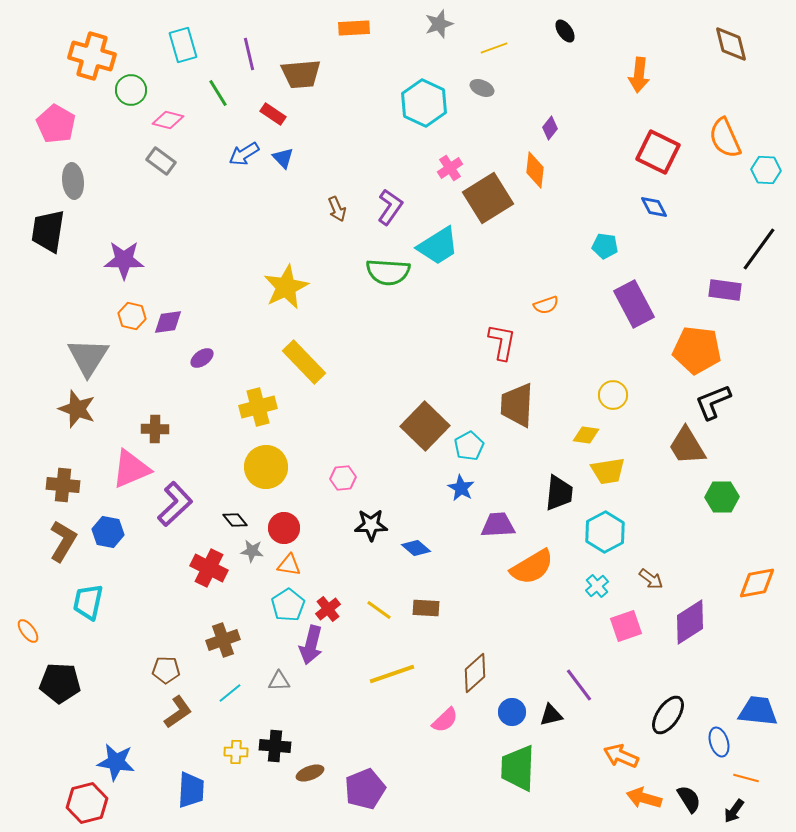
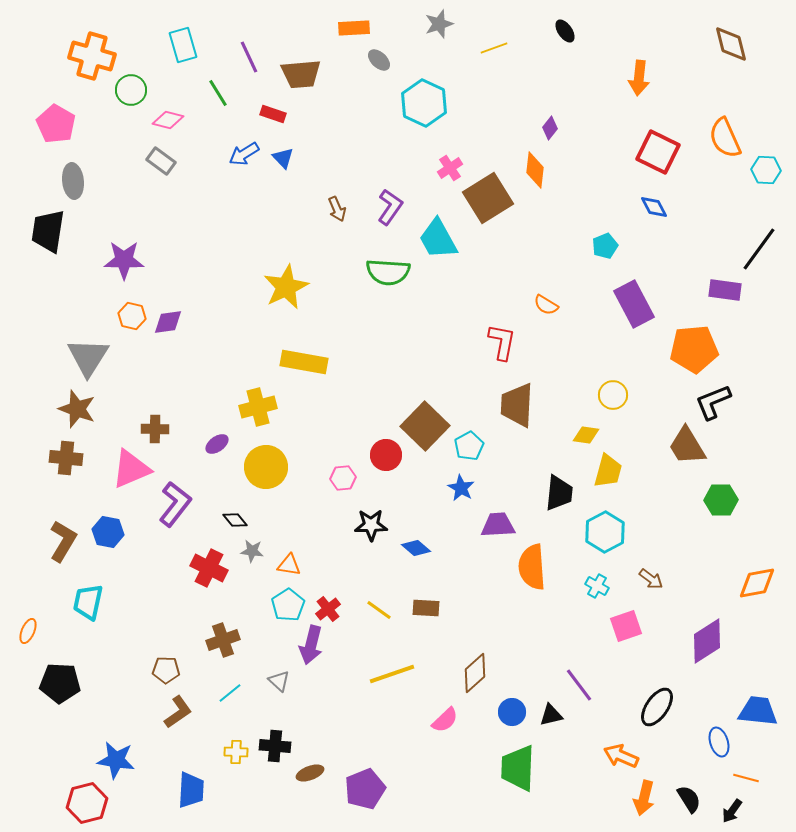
purple line at (249, 54): moved 3 px down; rotated 12 degrees counterclockwise
orange arrow at (639, 75): moved 3 px down
gray ellipse at (482, 88): moved 103 px left, 28 px up; rotated 20 degrees clockwise
red rectangle at (273, 114): rotated 15 degrees counterclockwise
cyan trapezoid at (438, 246): moved 7 px up; rotated 93 degrees clockwise
cyan pentagon at (605, 246): rotated 30 degrees counterclockwise
orange semicircle at (546, 305): rotated 50 degrees clockwise
orange pentagon at (697, 350): moved 3 px left, 1 px up; rotated 12 degrees counterclockwise
purple ellipse at (202, 358): moved 15 px right, 86 px down
yellow rectangle at (304, 362): rotated 36 degrees counterclockwise
yellow trapezoid at (608, 471): rotated 66 degrees counterclockwise
brown cross at (63, 485): moved 3 px right, 27 px up
green hexagon at (722, 497): moved 1 px left, 3 px down
purple L-shape at (175, 504): rotated 9 degrees counterclockwise
red circle at (284, 528): moved 102 px right, 73 px up
orange semicircle at (532, 567): rotated 117 degrees clockwise
cyan cross at (597, 586): rotated 20 degrees counterclockwise
purple diamond at (690, 622): moved 17 px right, 19 px down
orange ellipse at (28, 631): rotated 60 degrees clockwise
gray triangle at (279, 681): rotated 45 degrees clockwise
black ellipse at (668, 715): moved 11 px left, 8 px up
blue star at (116, 762): moved 2 px up
orange arrow at (644, 798): rotated 92 degrees counterclockwise
black arrow at (734, 811): moved 2 px left
